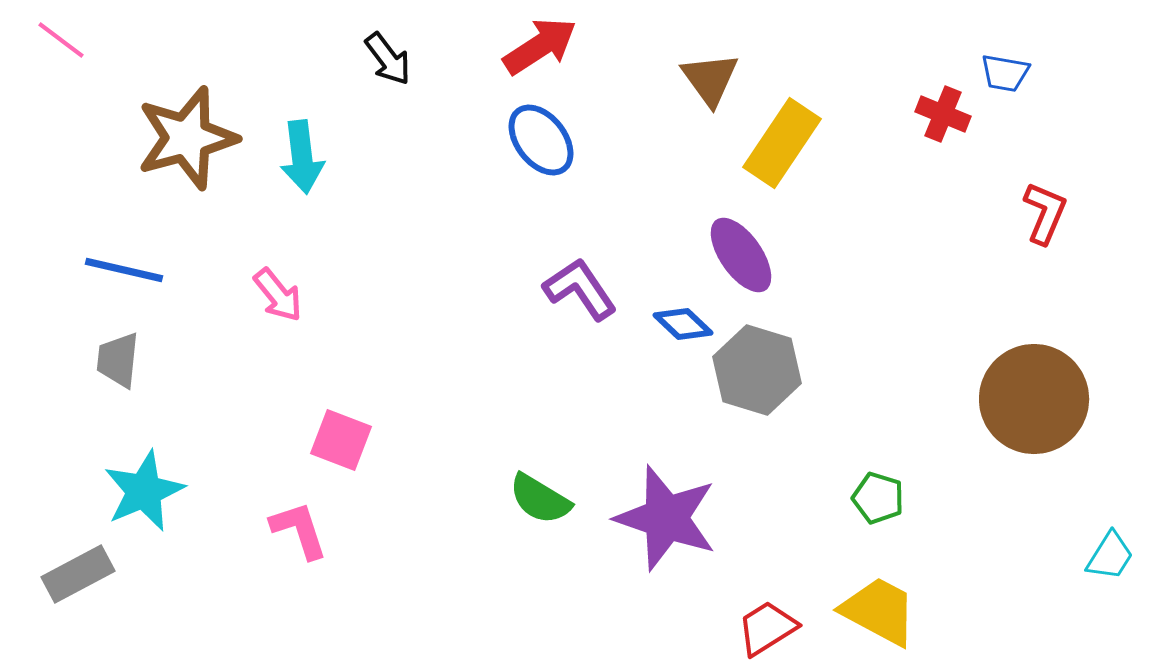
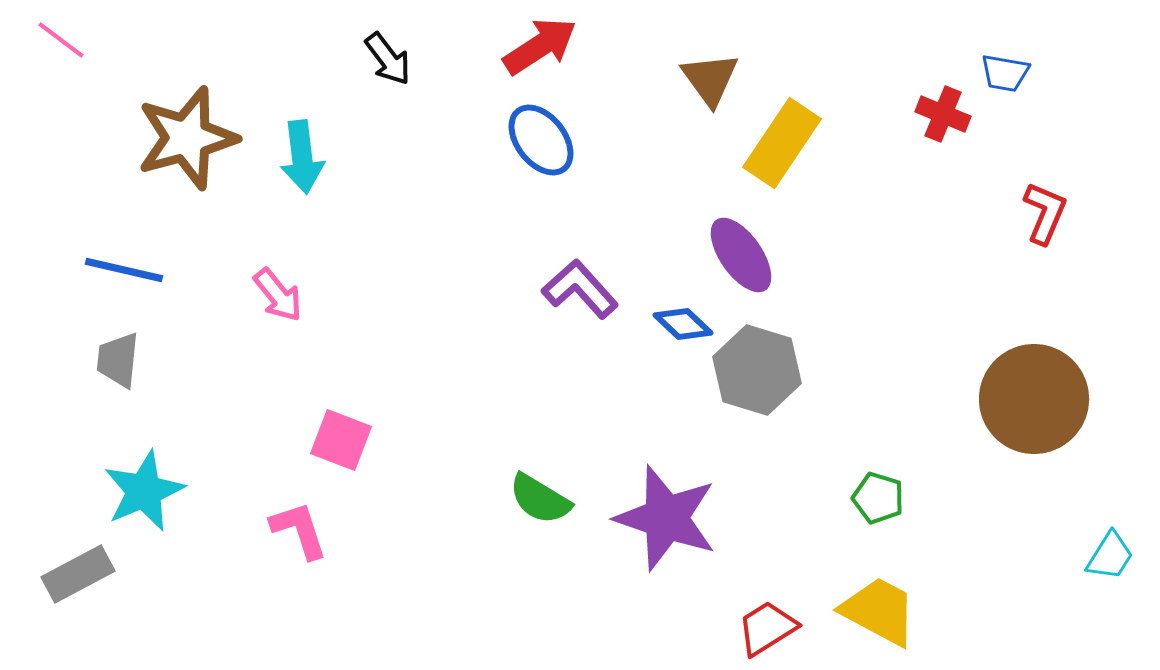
purple L-shape: rotated 8 degrees counterclockwise
